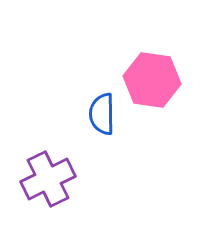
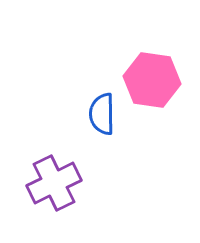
purple cross: moved 6 px right, 4 px down
